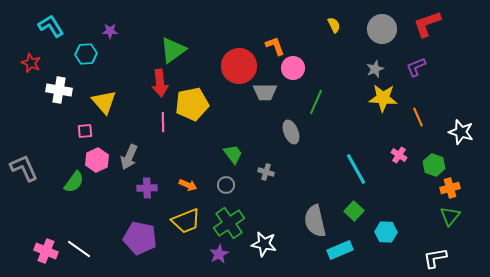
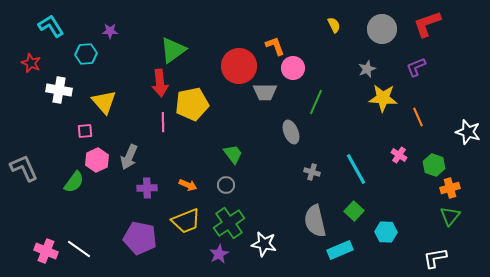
gray star at (375, 69): moved 8 px left
white star at (461, 132): moved 7 px right
gray cross at (266, 172): moved 46 px right
